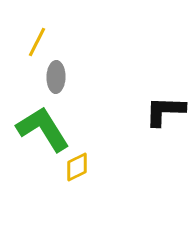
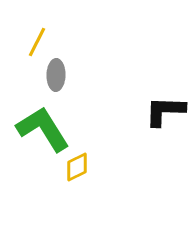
gray ellipse: moved 2 px up
